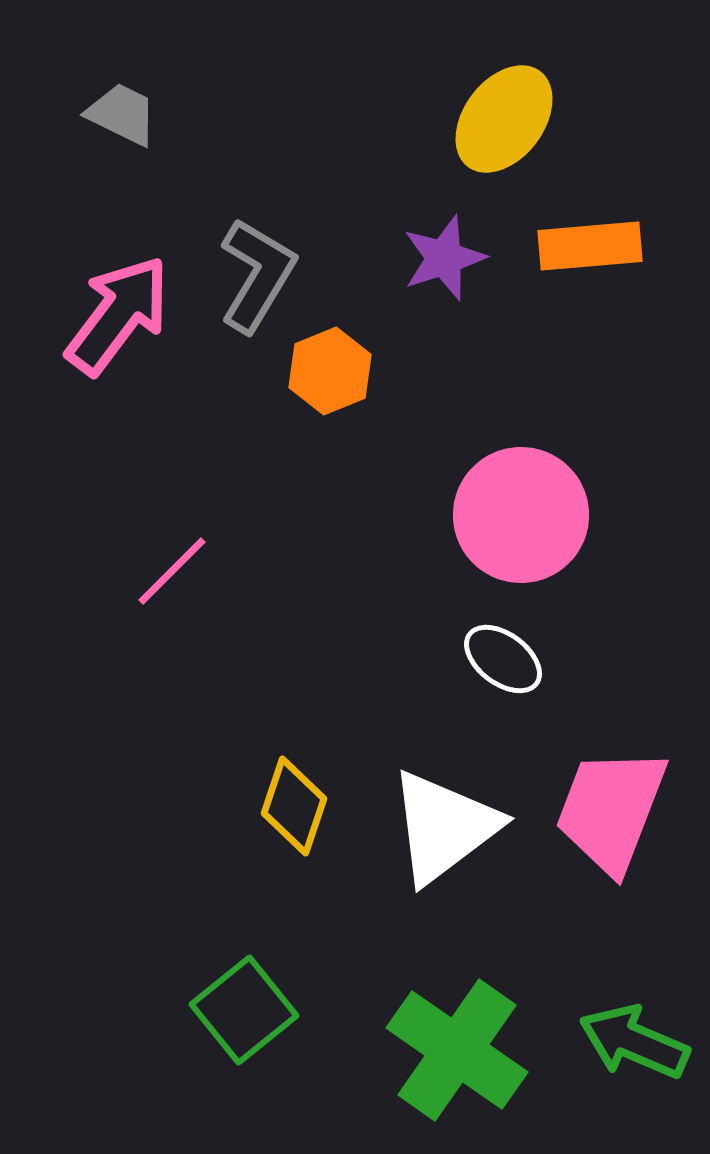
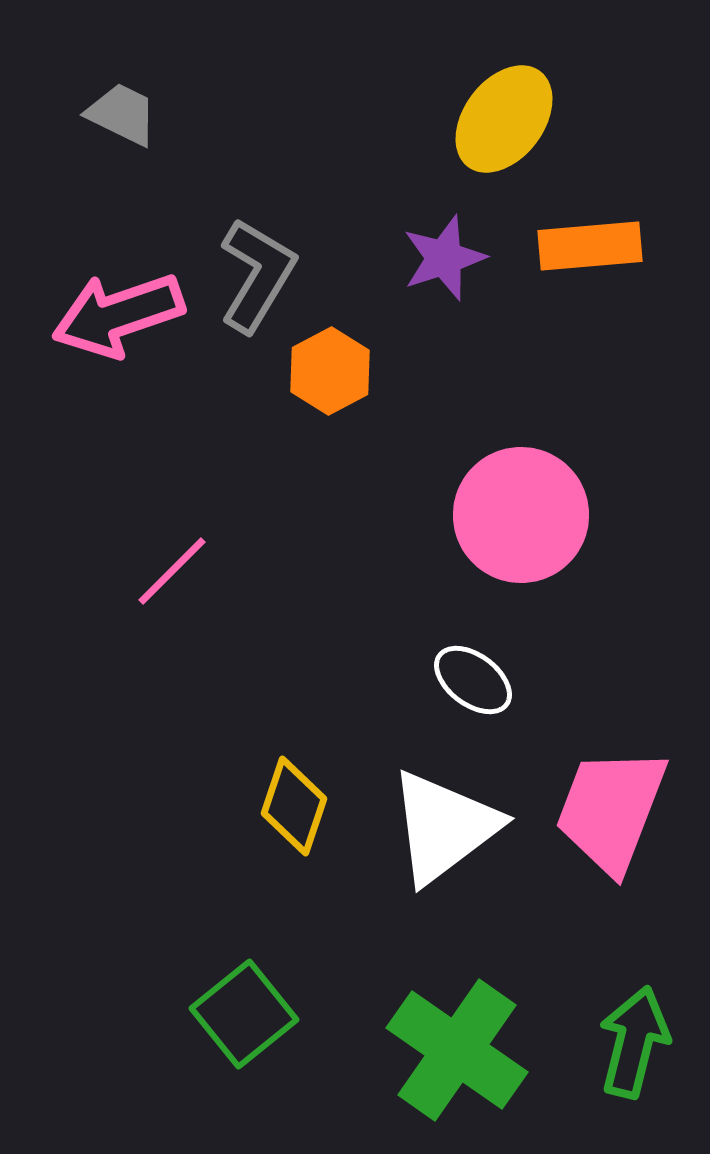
pink arrow: rotated 146 degrees counterclockwise
orange hexagon: rotated 6 degrees counterclockwise
white ellipse: moved 30 px left, 21 px down
green square: moved 4 px down
green arrow: rotated 81 degrees clockwise
